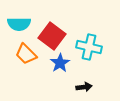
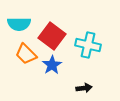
cyan cross: moved 1 px left, 2 px up
blue star: moved 8 px left, 2 px down
black arrow: moved 1 px down
